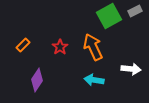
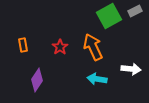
orange rectangle: rotated 56 degrees counterclockwise
cyan arrow: moved 3 px right, 1 px up
